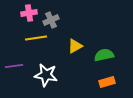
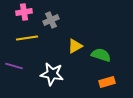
pink cross: moved 5 px left, 1 px up
yellow line: moved 9 px left
green semicircle: moved 3 px left; rotated 30 degrees clockwise
purple line: rotated 24 degrees clockwise
white star: moved 6 px right, 1 px up
